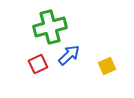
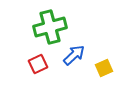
blue arrow: moved 5 px right
yellow square: moved 3 px left, 2 px down
